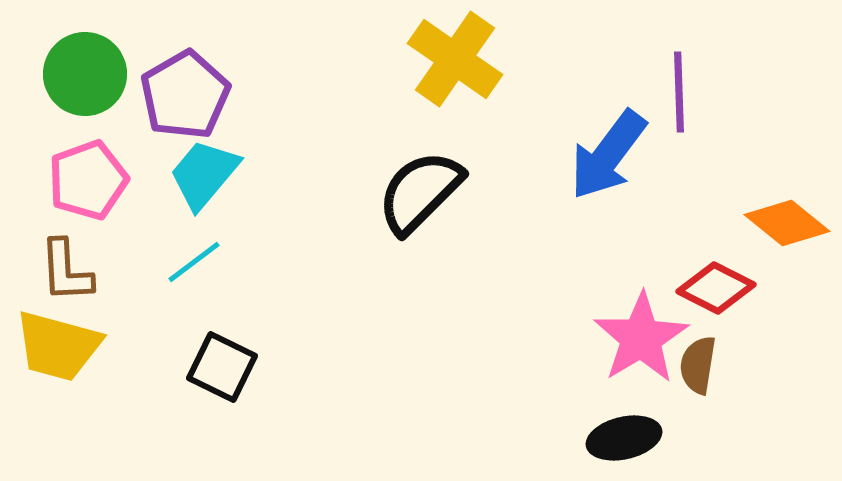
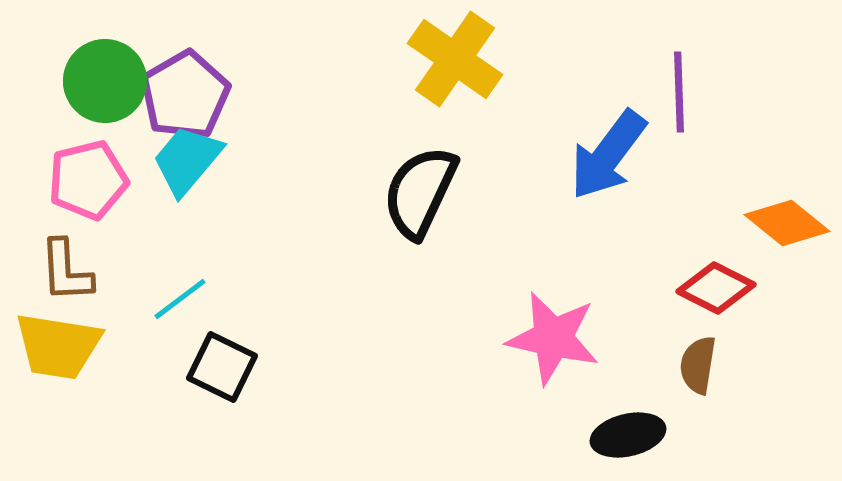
green circle: moved 20 px right, 7 px down
cyan trapezoid: moved 17 px left, 14 px up
pink pentagon: rotated 6 degrees clockwise
black semicircle: rotated 20 degrees counterclockwise
cyan line: moved 14 px left, 37 px down
pink star: moved 88 px left; rotated 28 degrees counterclockwise
yellow trapezoid: rotated 6 degrees counterclockwise
black ellipse: moved 4 px right, 3 px up
